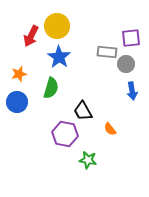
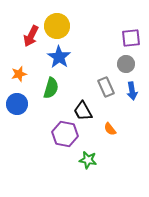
gray rectangle: moved 1 px left, 35 px down; rotated 60 degrees clockwise
blue circle: moved 2 px down
